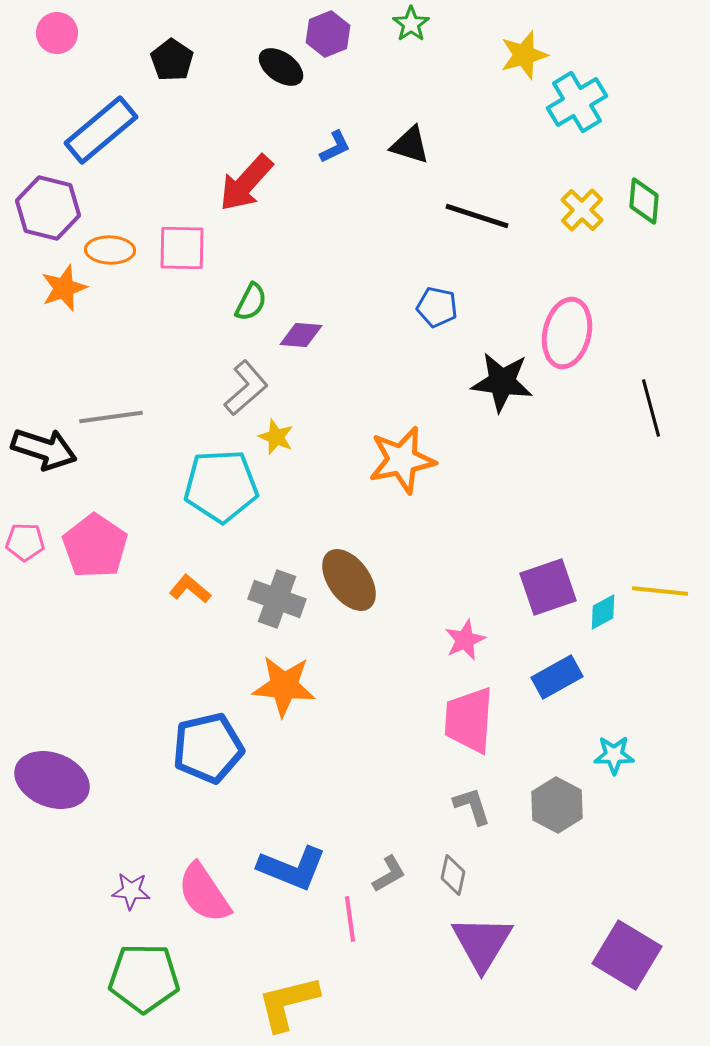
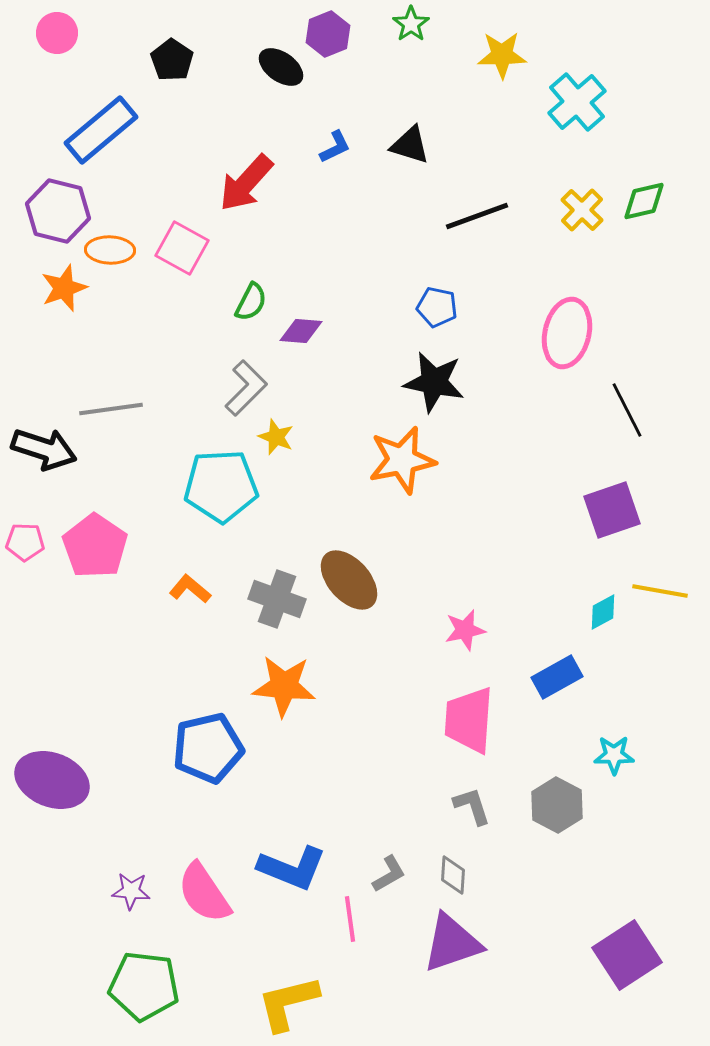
yellow star at (524, 55): moved 22 px left; rotated 15 degrees clockwise
cyan cross at (577, 102): rotated 10 degrees counterclockwise
green diamond at (644, 201): rotated 72 degrees clockwise
purple hexagon at (48, 208): moved 10 px right, 3 px down
black line at (477, 216): rotated 38 degrees counterclockwise
pink square at (182, 248): rotated 28 degrees clockwise
purple diamond at (301, 335): moved 4 px up
black star at (502, 382): moved 68 px left; rotated 4 degrees clockwise
gray L-shape at (246, 388): rotated 4 degrees counterclockwise
black line at (651, 408): moved 24 px left, 2 px down; rotated 12 degrees counterclockwise
gray line at (111, 417): moved 8 px up
brown ellipse at (349, 580): rotated 6 degrees counterclockwise
purple square at (548, 587): moved 64 px right, 77 px up
yellow line at (660, 591): rotated 4 degrees clockwise
pink star at (465, 640): moved 10 px up; rotated 12 degrees clockwise
gray diamond at (453, 875): rotated 9 degrees counterclockwise
purple triangle at (482, 943): moved 30 px left; rotated 40 degrees clockwise
purple square at (627, 955): rotated 26 degrees clockwise
green pentagon at (144, 978): moved 8 px down; rotated 6 degrees clockwise
